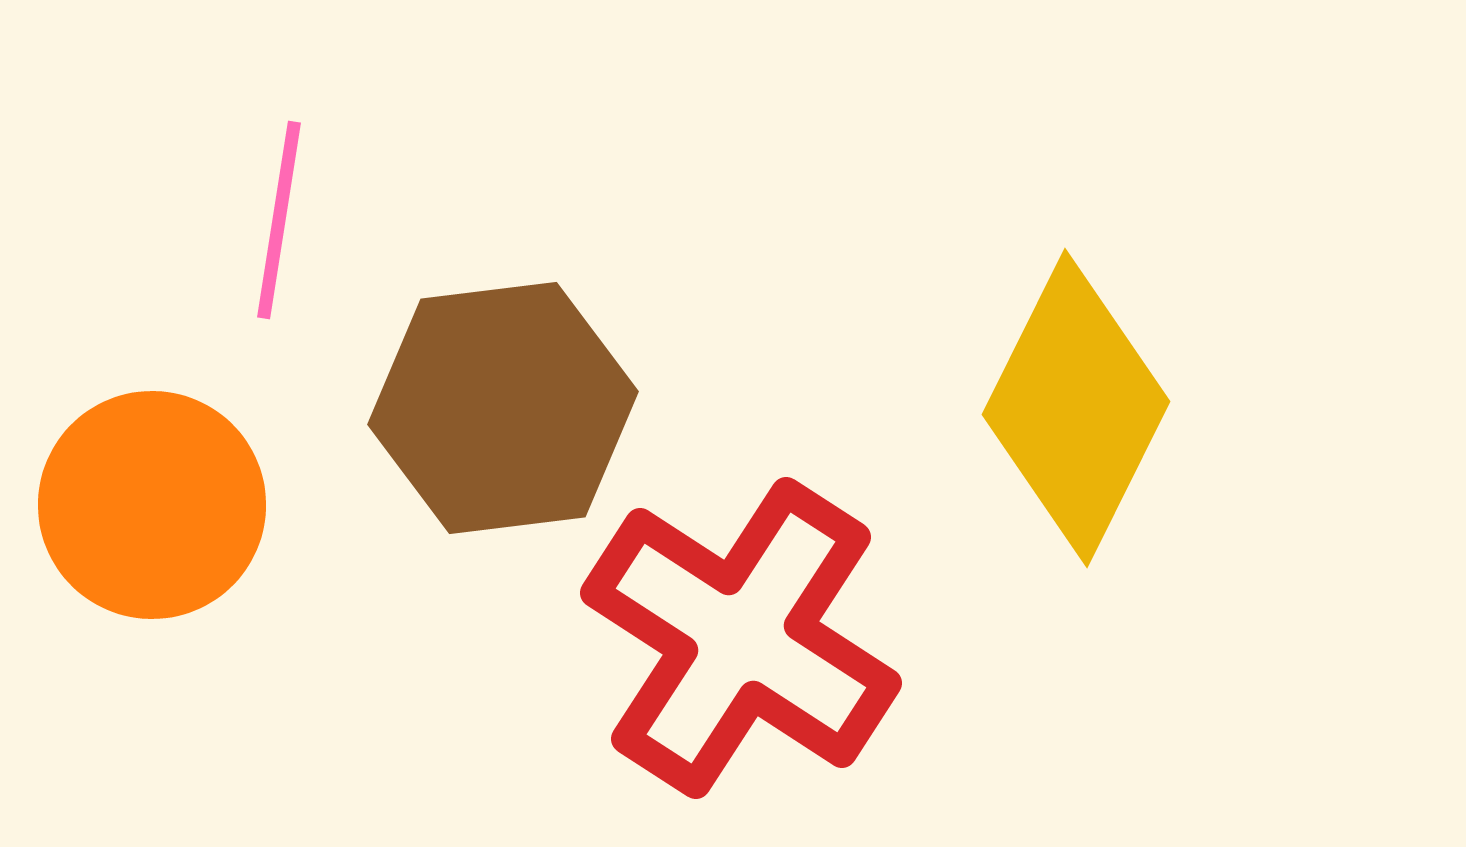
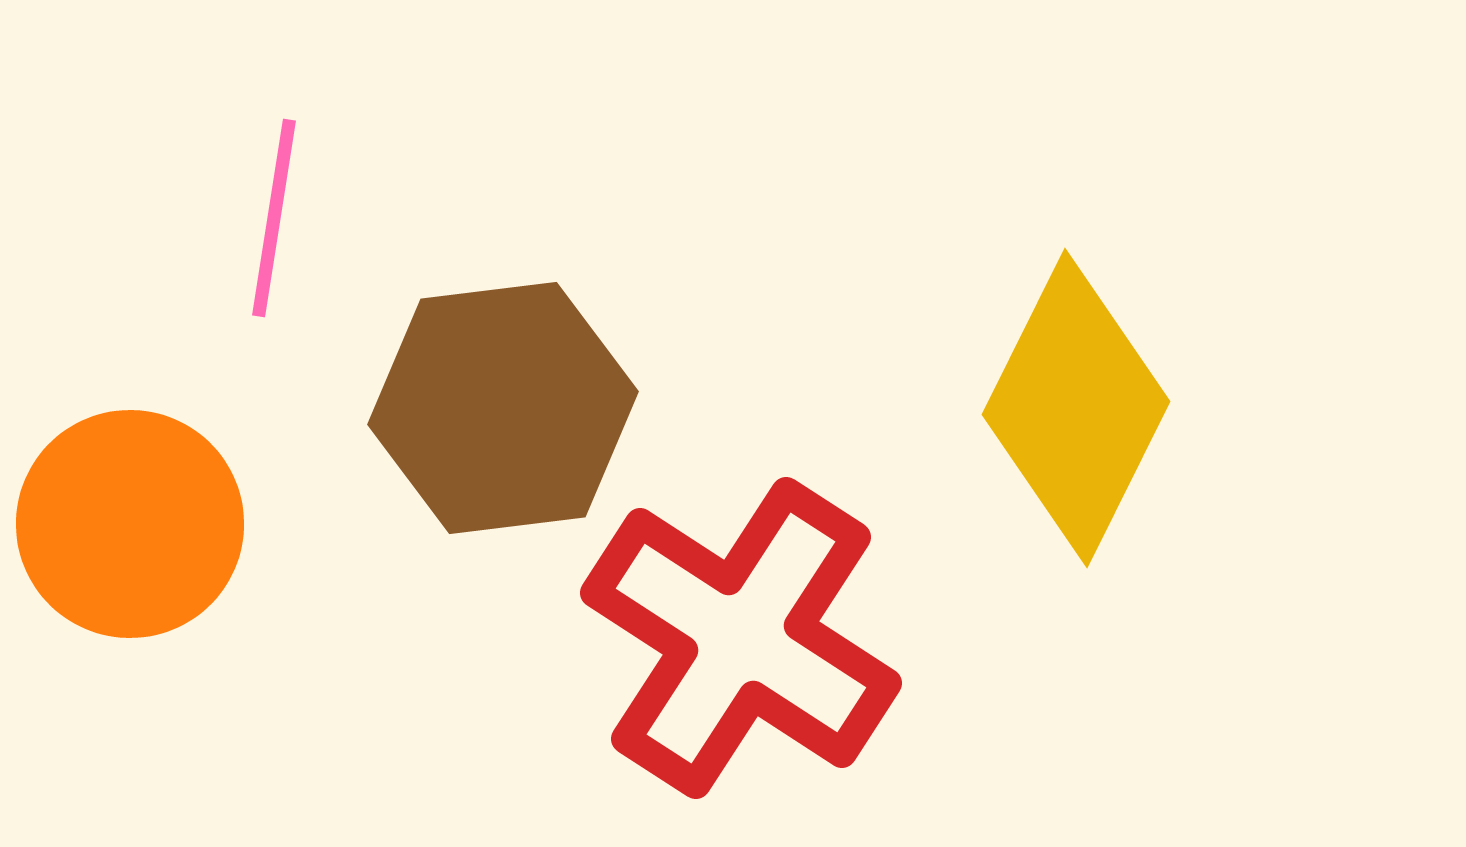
pink line: moved 5 px left, 2 px up
orange circle: moved 22 px left, 19 px down
